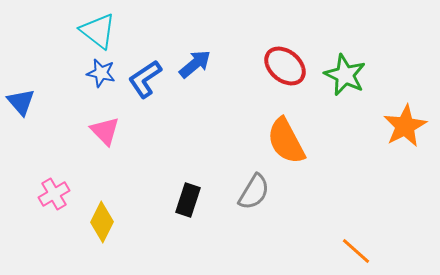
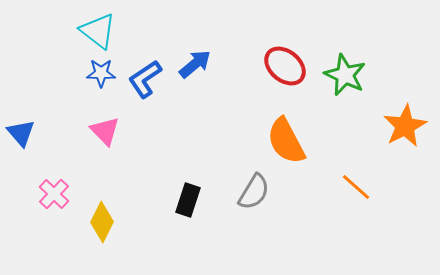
blue star: rotated 12 degrees counterclockwise
blue triangle: moved 31 px down
pink cross: rotated 16 degrees counterclockwise
orange line: moved 64 px up
